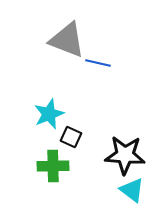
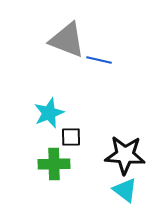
blue line: moved 1 px right, 3 px up
cyan star: moved 1 px up
black square: rotated 25 degrees counterclockwise
green cross: moved 1 px right, 2 px up
cyan triangle: moved 7 px left
